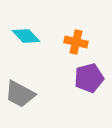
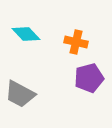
cyan diamond: moved 2 px up
